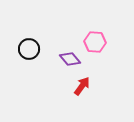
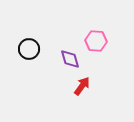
pink hexagon: moved 1 px right, 1 px up
purple diamond: rotated 25 degrees clockwise
